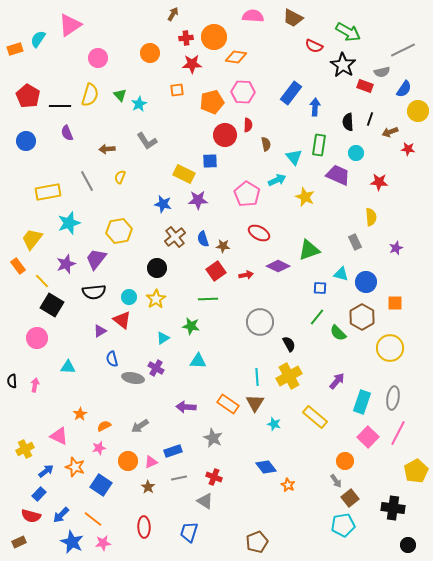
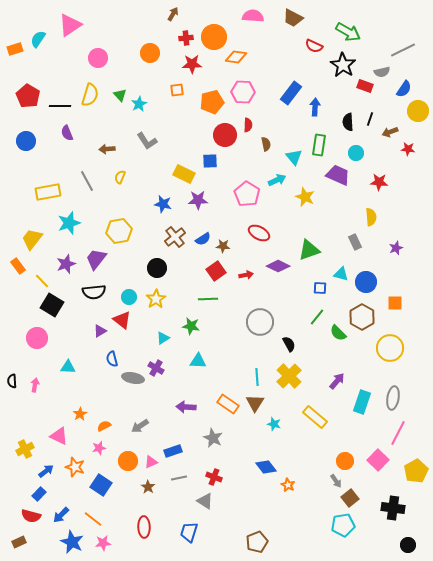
blue semicircle at (203, 239): rotated 105 degrees counterclockwise
yellow cross at (289, 376): rotated 15 degrees counterclockwise
pink square at (368, 437): moved 10 px right, 23 px down
